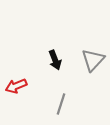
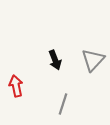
red arrow: rotated 100 degrees clockwise
gray line: moved 2 px right
